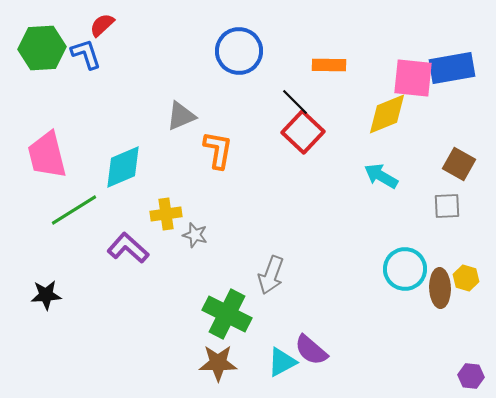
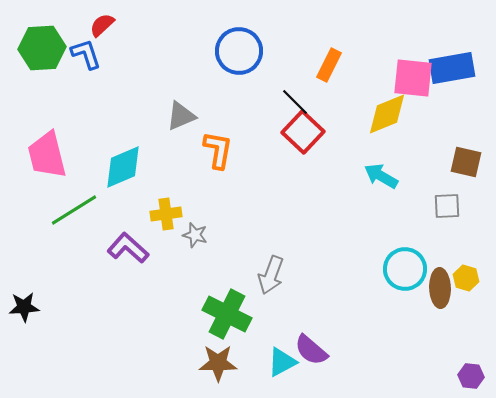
orange rectangle: rotated 64 degrees counterclockwise
brown square: moved 7 px right, 2 px up; rotated 16 degrees counterclockwise
black star: moved 22 px left, 12 px down
